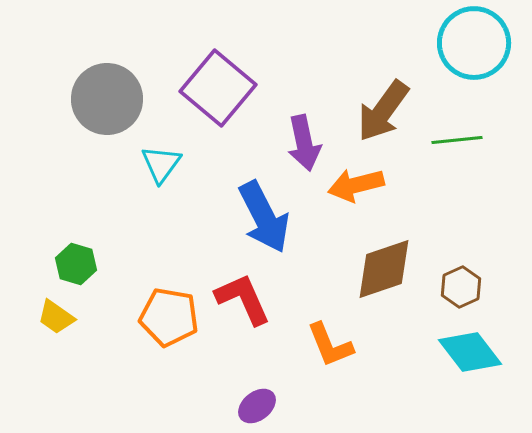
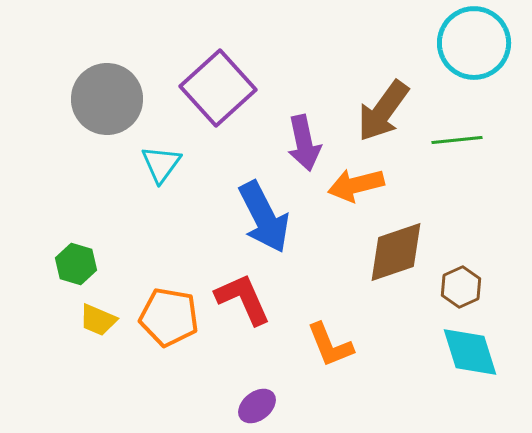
purple square: rotated 8 degrees clockwise
brown diamond: moved 12 px right, 17 px up
yellow trapezoid: moved 42 px right, 3 px down; rotated 12 degrees counterclockwise
cyan diamond: rotated 20 degrees clockwise
